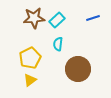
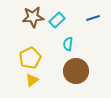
brown star: moved 1 px left, 1 px up
cyan semicircle: moved 10 px right
brown circle: moved 2 px left, 2 px down
yellow triangle: moved 2 px right
